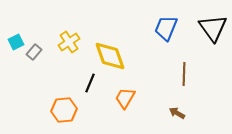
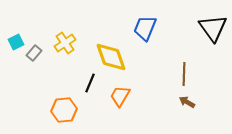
blue trapezoid: moved 21 px left
yellow cross: moved 4 px left, 1 px down
gray rectangle: moved 1 px down
yellow diamond: moved 1 px right, 1 px down
orange trapezoid: moved 5 px left, 2 px up
brown arrow: moved 10 px right, 11 px up
